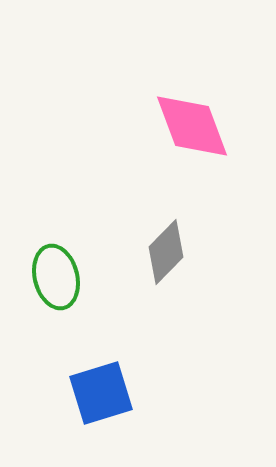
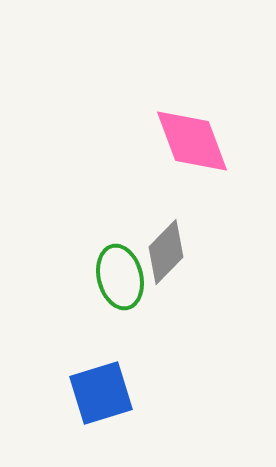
pink diamond: moved 15 px down
green ellipse: moved 64 px right
